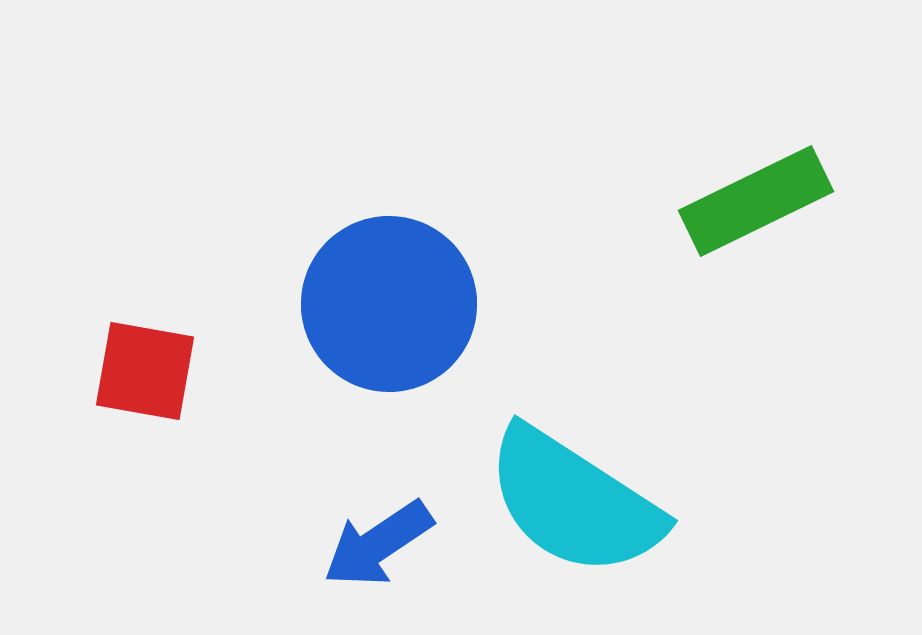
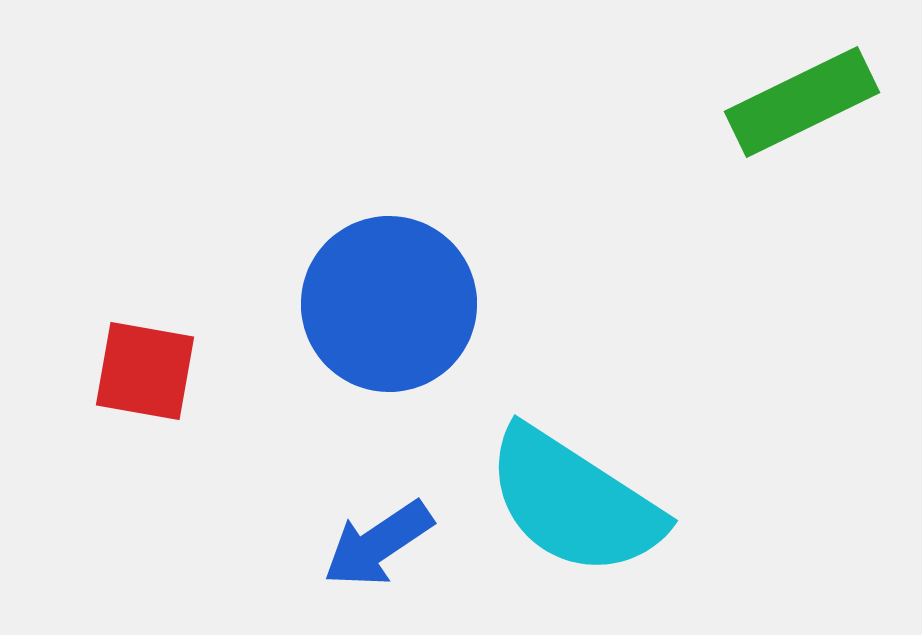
green rectangle: moved 46 px right, 99 px up
